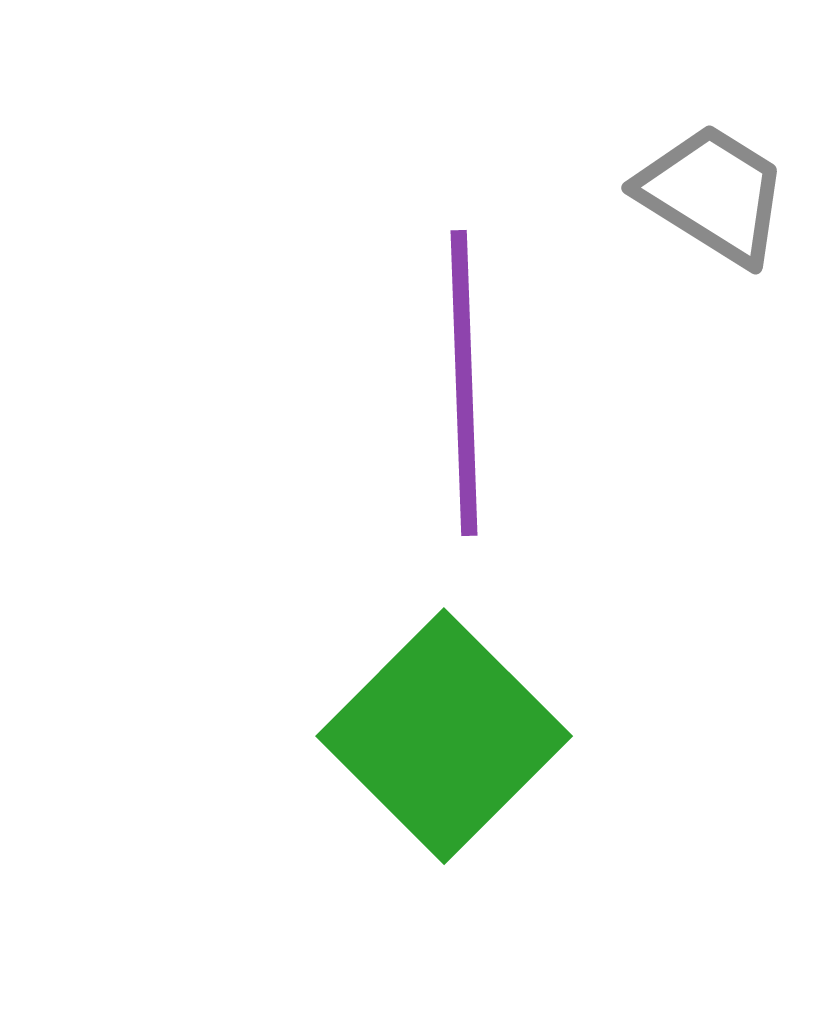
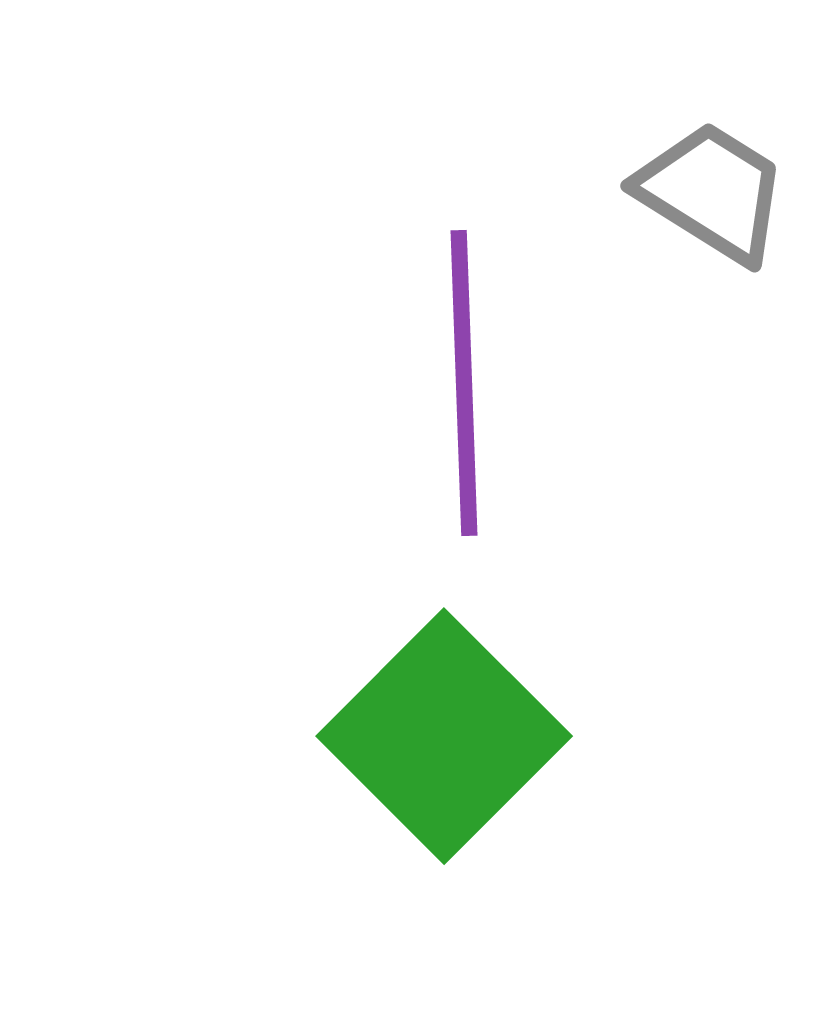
gray trapezoid: moved 1 px left, 2 px up
